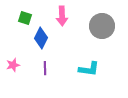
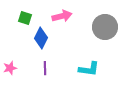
pink arrow: rotated 102 degrees counterclockwise
gray circle: moved 3 px right, 1 px down
pink star: moved 3 px left, 3 px down
